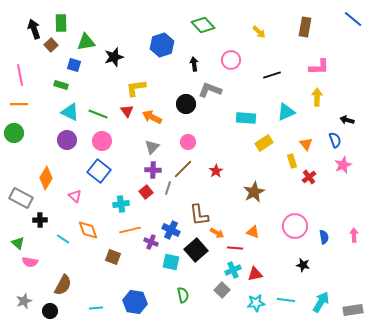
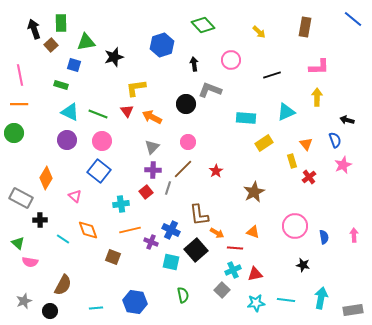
cyan arrow at (321, 302): moved 4 px up; rotated 20 degrees counterclockwise
